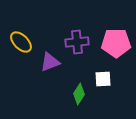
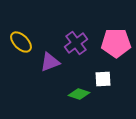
purple cross: moved 1 px left, 1 px down; rotated 30 degrees counterclockwise
green diamond: rotated 75 degrees clockwise
